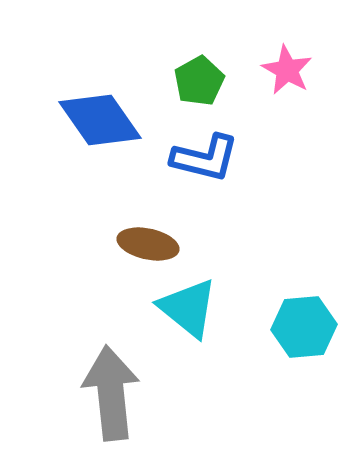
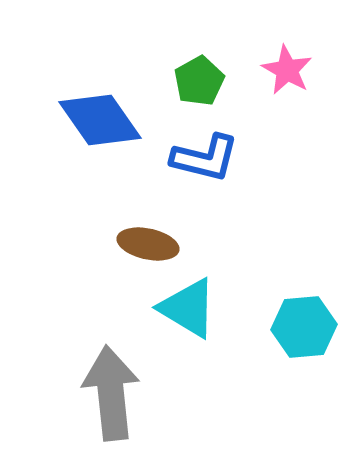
cyan triangle: rotated 8 degrees counterclockwise
